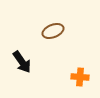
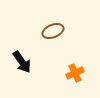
orange cross: moved 5 px left, 4 px up; rotated 30 degrees counterclockwise
